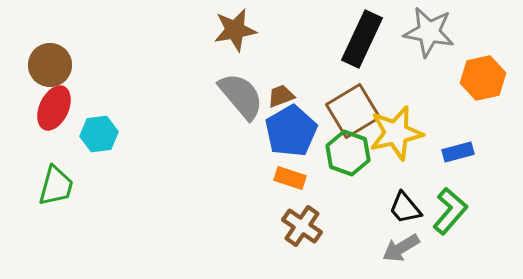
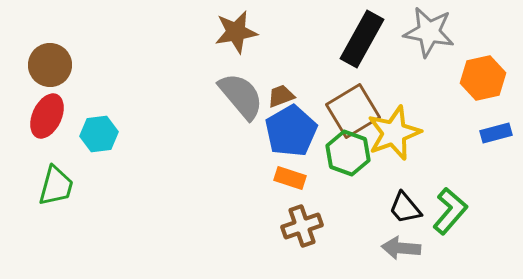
brown star: moved 1 px right, 2 px down
black rectangle: rotated 4 degrees clockwise
red ellipse: moved 7 px left, 8 px down
yellow star: moved 2 px left; rotated 8 degrees counterclockwise
blue rectangle: moved 38 px right, 19 px up
brown cross: rotated 36 degrees clockwise
gray arrow: rotated 36 degrees clockwise
